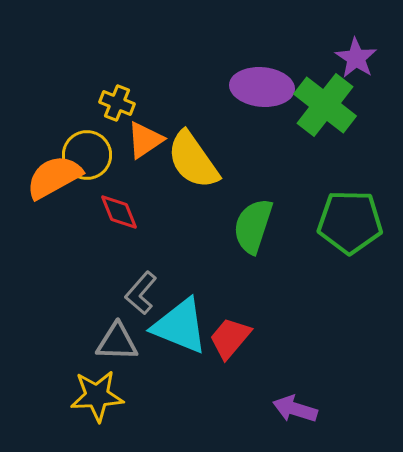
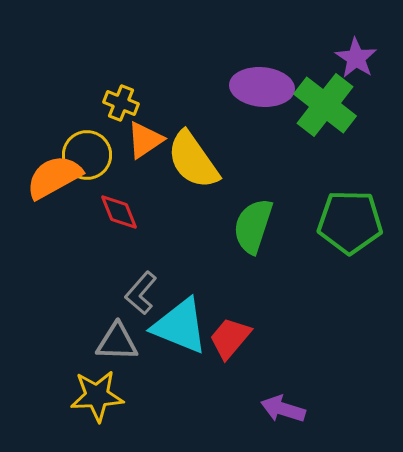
yellow cross: moved 4 px right
purple arrow: moved 12 px left
